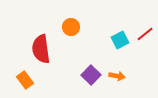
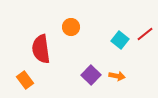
cyan square: rotated 24 degrees counterclockwise
